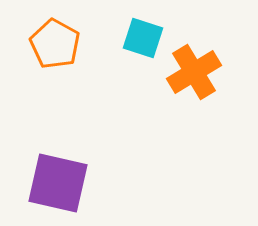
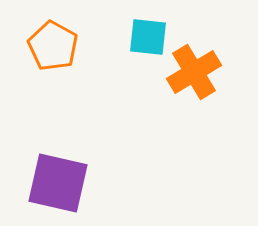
cyan square: moved 5 px right, 1 px up; rotated 12 degrees counterclockwise
orange pentagon: moved 2 px left, 2 px down
